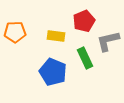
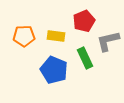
orange pentagon: moved 9 px right, 4 px down
blue pentagon: moved 1 px right, 2 px up
